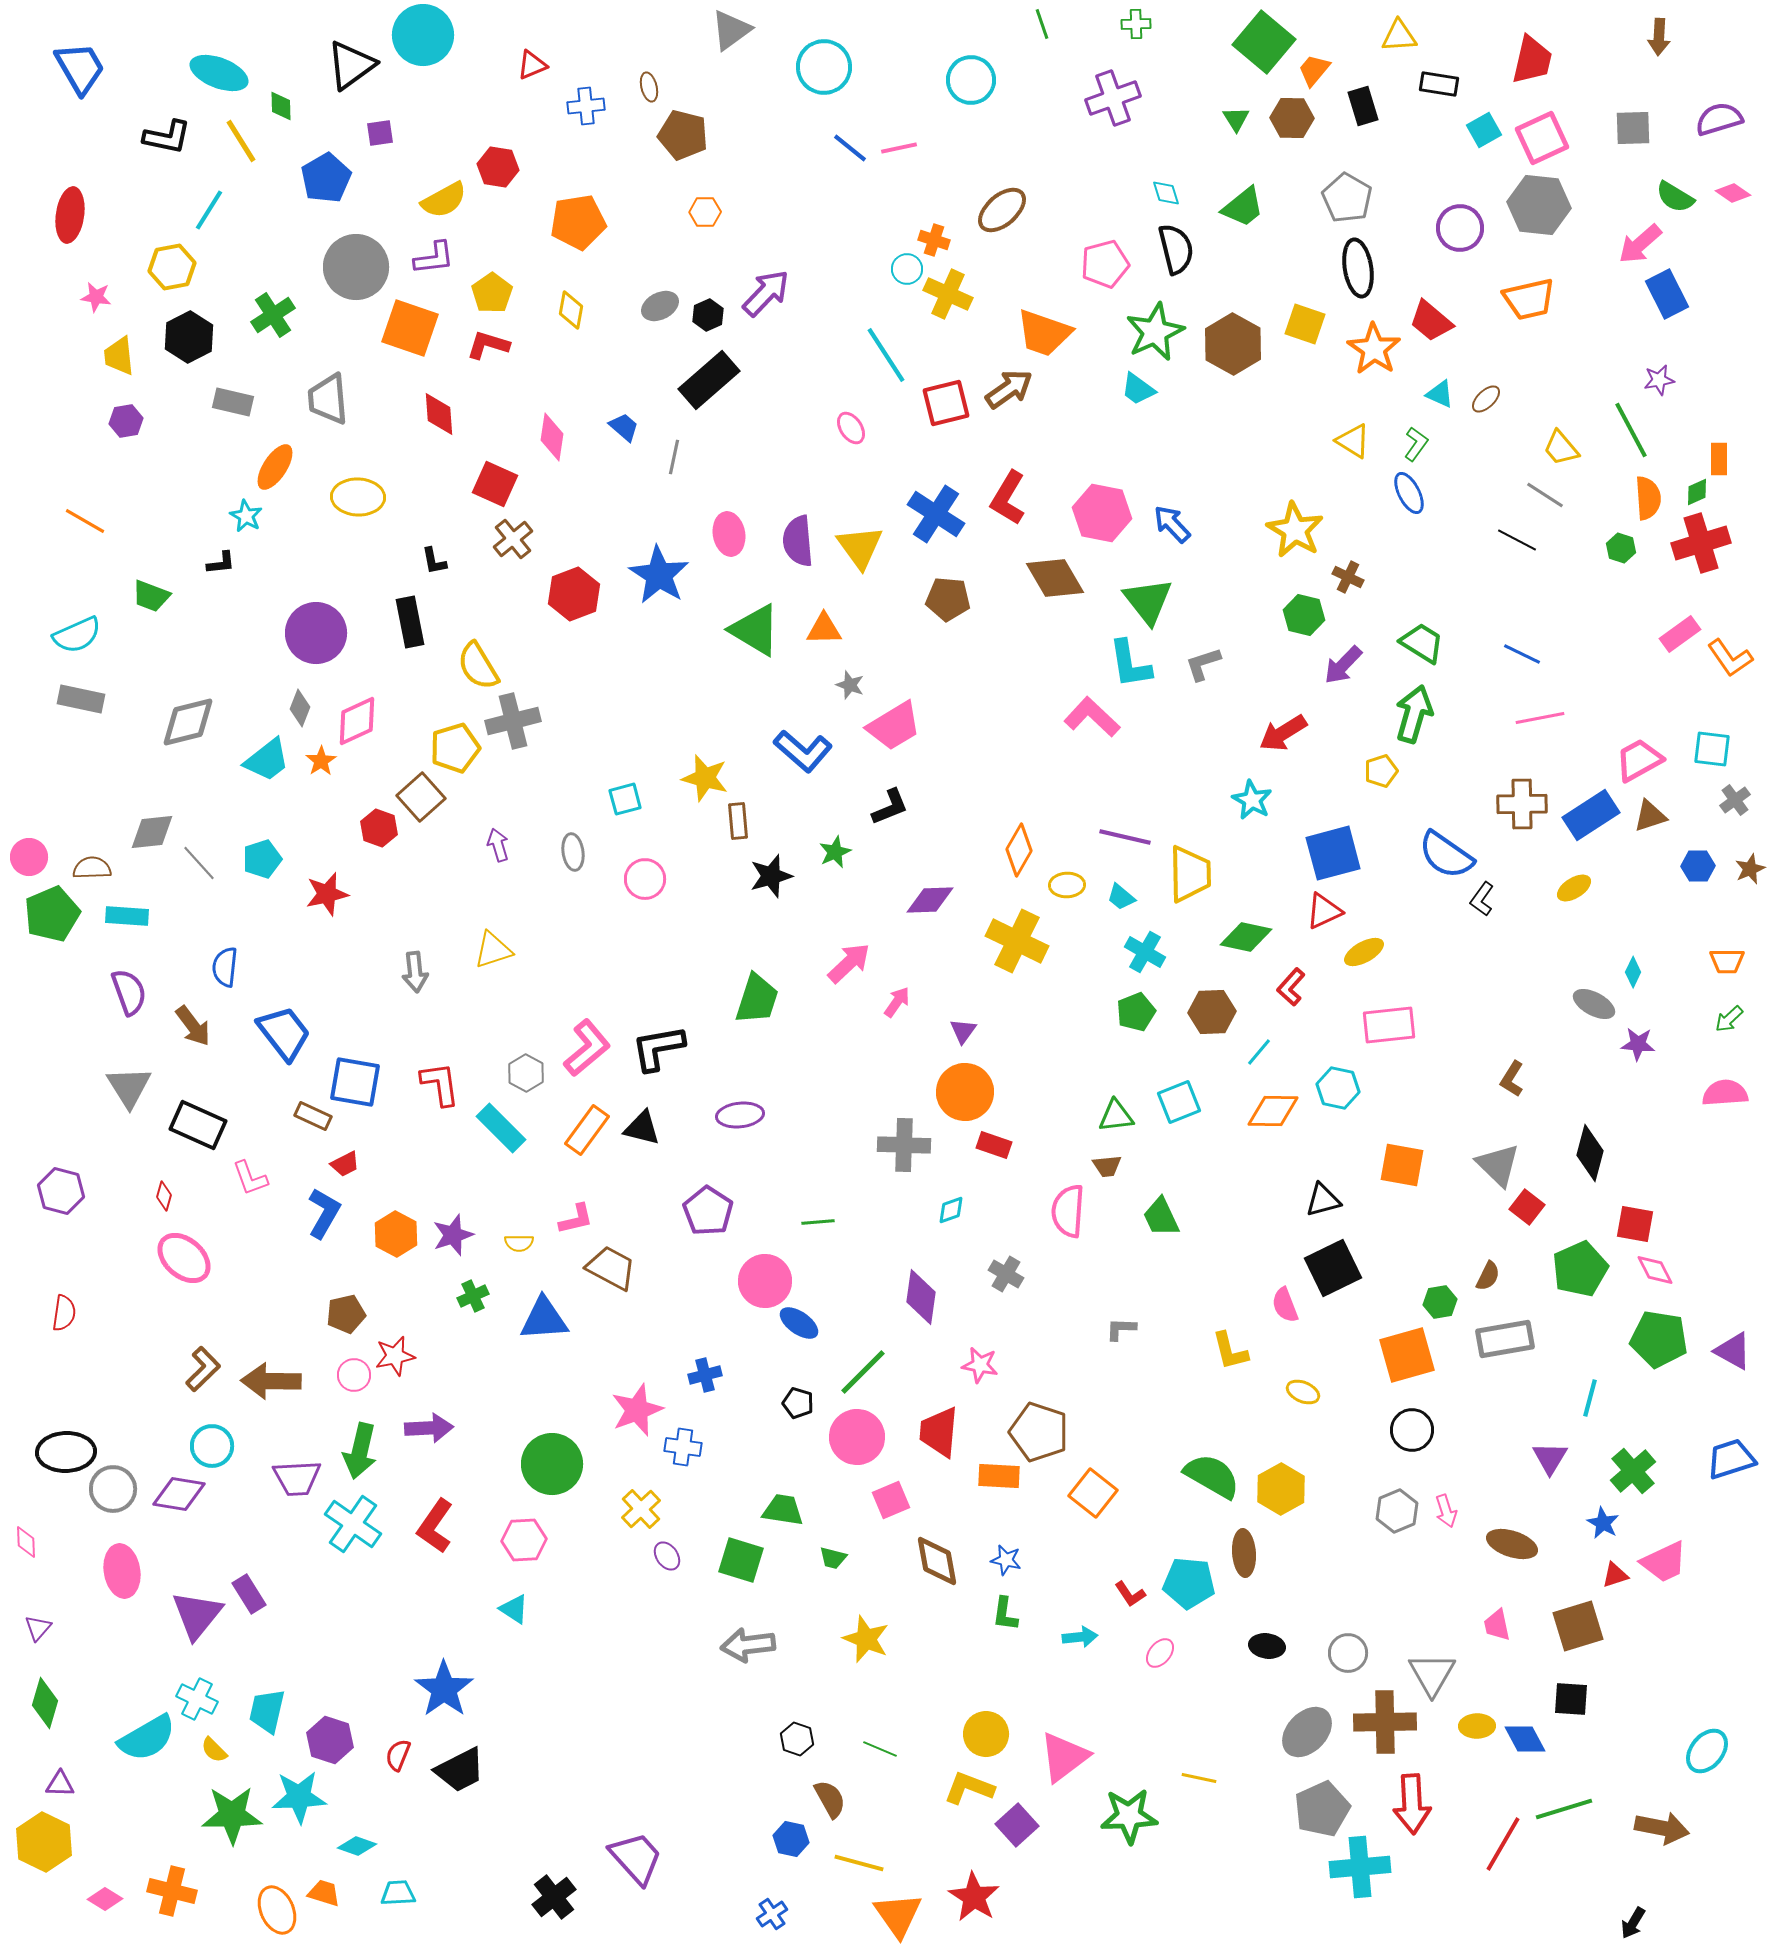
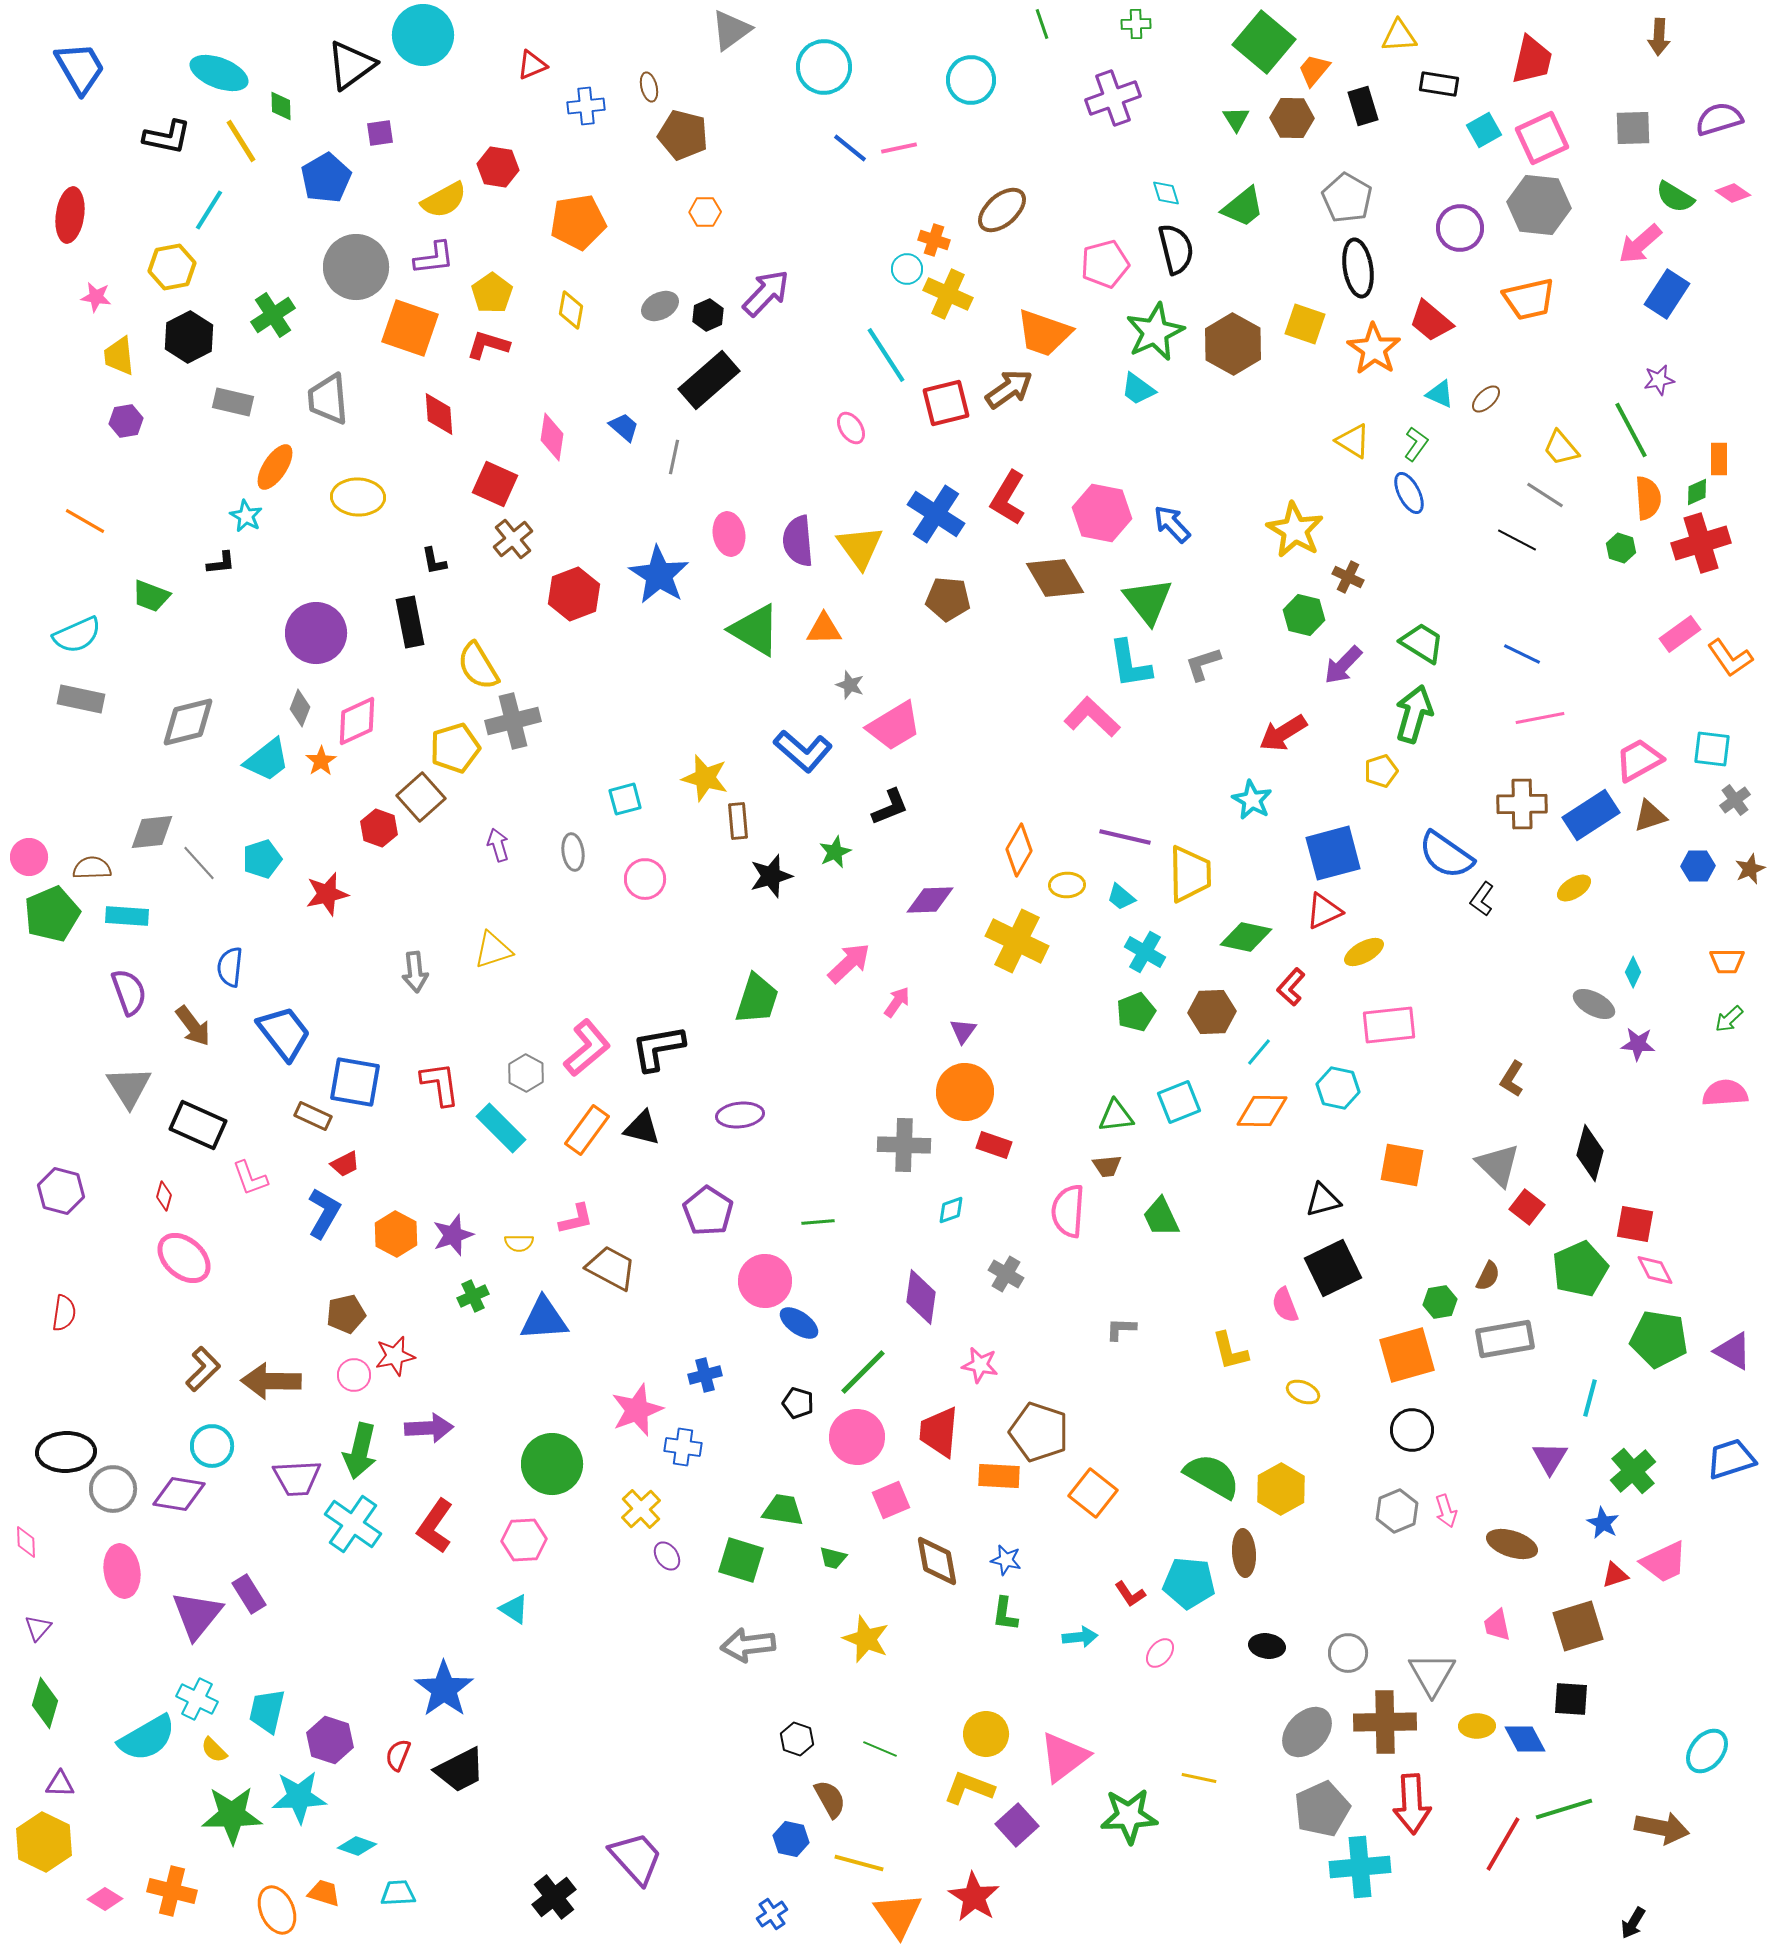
blue rectangle at (1667, 294): rotated 60 degrees clockwise
blue semicircle at (225, 967): moved 5 px right
orange diamond at (1273, 1111): moved 11 px left
